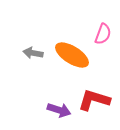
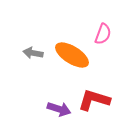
purple arrow: moved 1 px up
